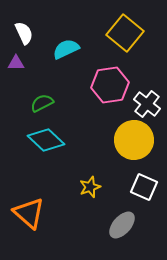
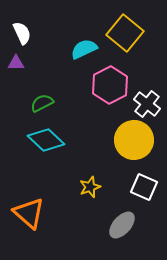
white semicircle: moved 2 px left
cyan semicircle: moved 18 px right
pink hexagon: rotated 18 degrees counterclockwise
